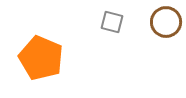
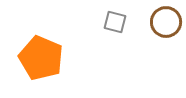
gray square: moved 3 px right
